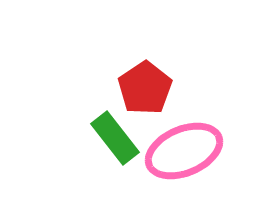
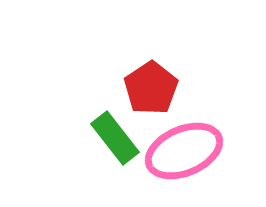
red pentagon: moved 6 px right
